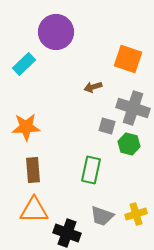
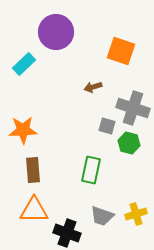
orange square: moved 7 px left, 8 px up
orange star: moved 3 px left, 3 px down
green hexagon: moved 1 px up
